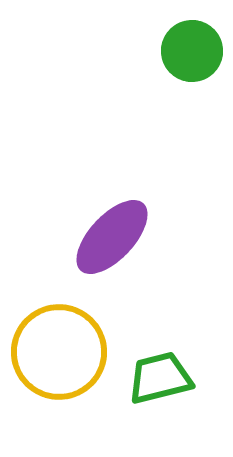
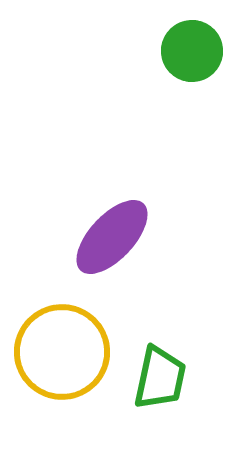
yellow circle: moved 3 px right
green trapezoid: rotated 116 degrees clockwise
